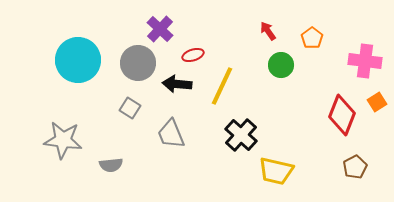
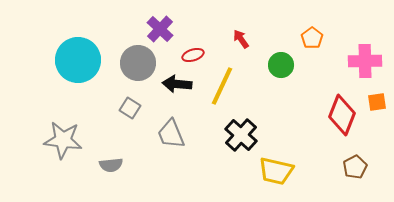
red arrow: moved 27 px left, 8 px down
pink cross: rotated 8 degrees counterclockwise
orange square: rotated 24 degrees clockwise
